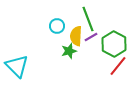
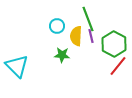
purple line: moved 1 px up; rotated 72 degrees counterclockwise
green star: moved 7 px left, 4 px down; rotated 21 degrees clockwise
